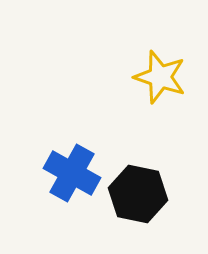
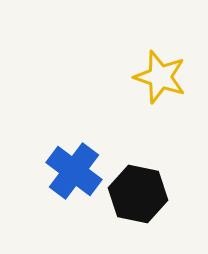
blue cross: moved 2 px right, 2 px up; rotated 8 degrees clockwise
